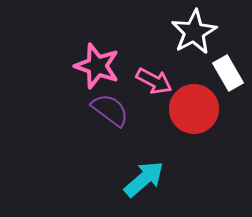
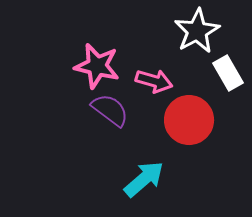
white star: moved 3 px right, 1 px up
pink star: rotated 6 degrees counterclockwise
pink arrow: rotated 12 degrees counterclockwise
red circle: moved 5 px left, 11 px down
